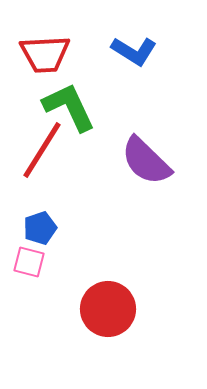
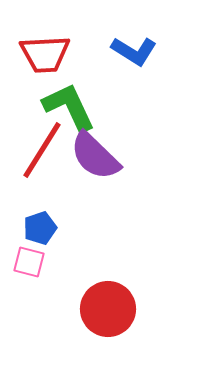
purple semicircle: moved 51 px left, 5 px up
